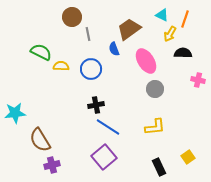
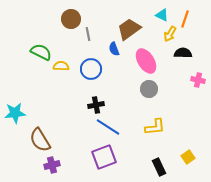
brown circle: moved 1 px left, 2 px down
gray circle: moved 6 px left
purple square: rotated 20 degrees clockwise
